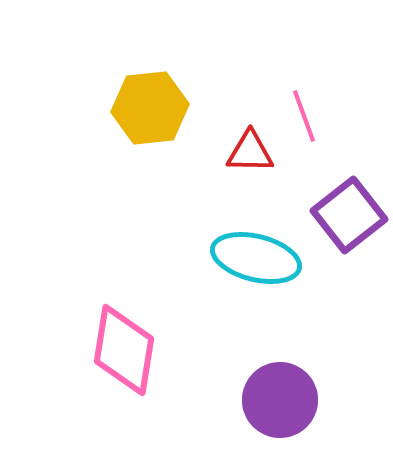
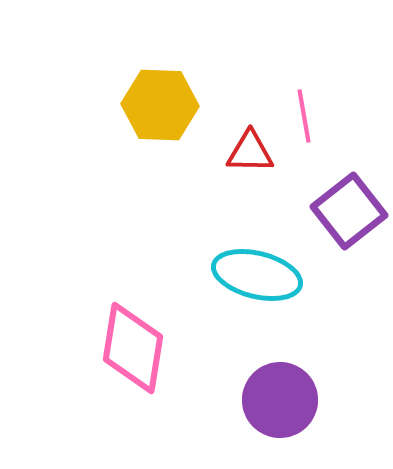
yellow hexagon: moved 10 px right, 3 px up; rotated 8 degrees clockwise
pink line: rotated 10 degrees clockwise
purple square: moved 4 px up
cyan ellipse: moved 1 px right, 17 px down
pink diamond: moved 9 px right, 2 px up
